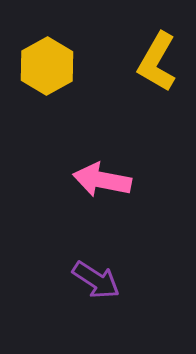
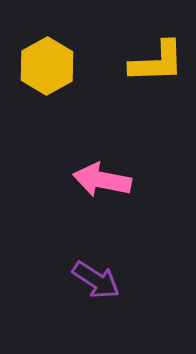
yellow L-shape: rotated 122 degrees counterclockwise
